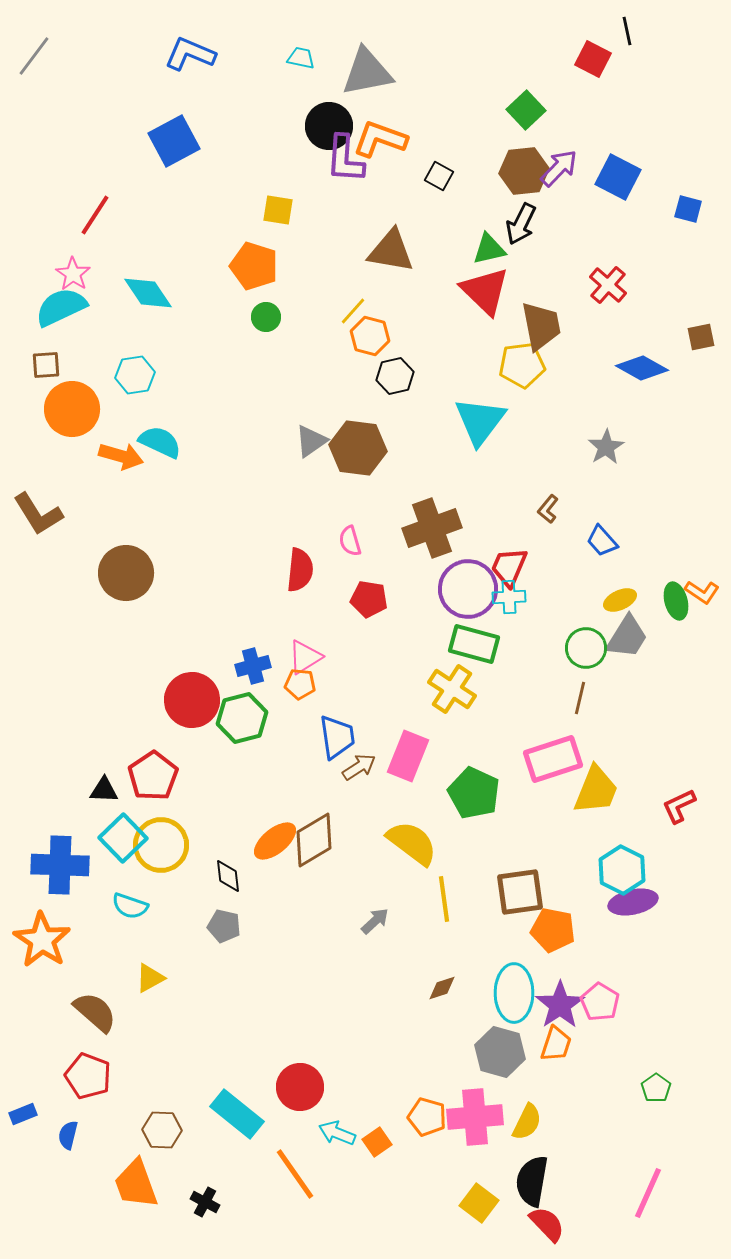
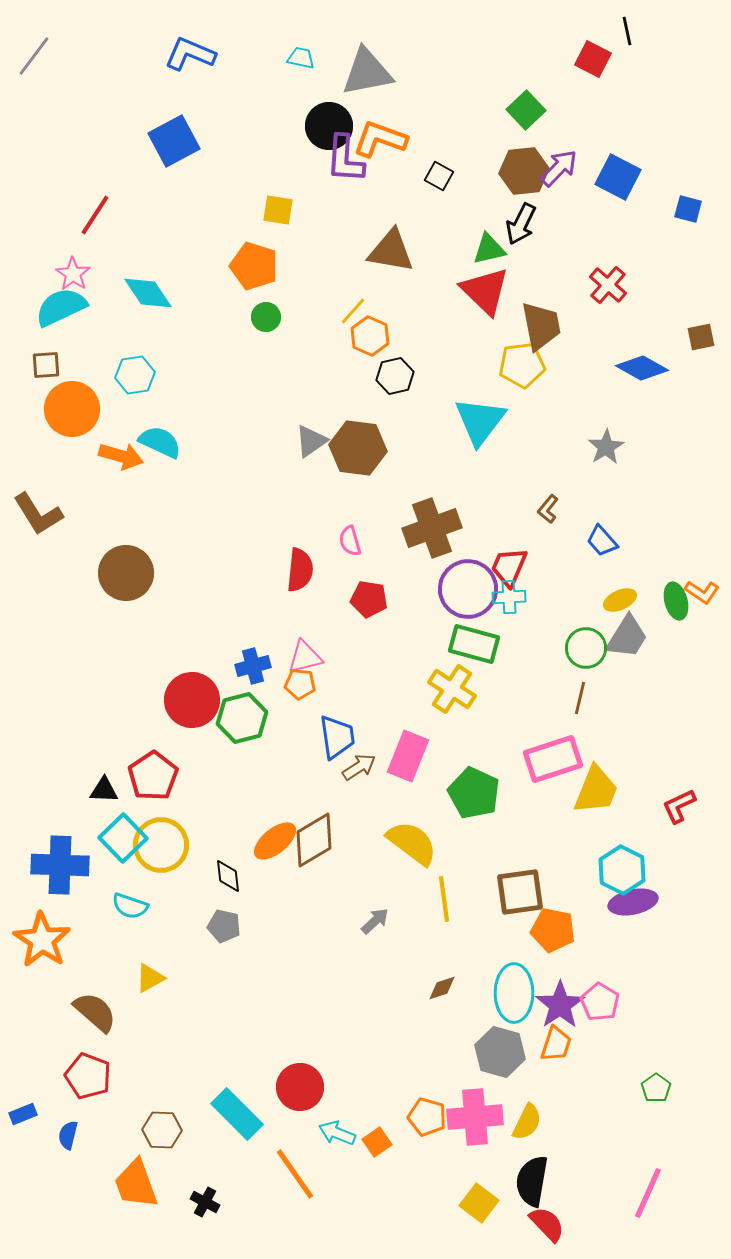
orange hexagon at (370, 336): rotated 9 degrees clockwise
pink triangle at (305, 657): rotated 18 degrees clockwise
cyan rectangle at (237, 1114): rotated 6 degrees clockwise
